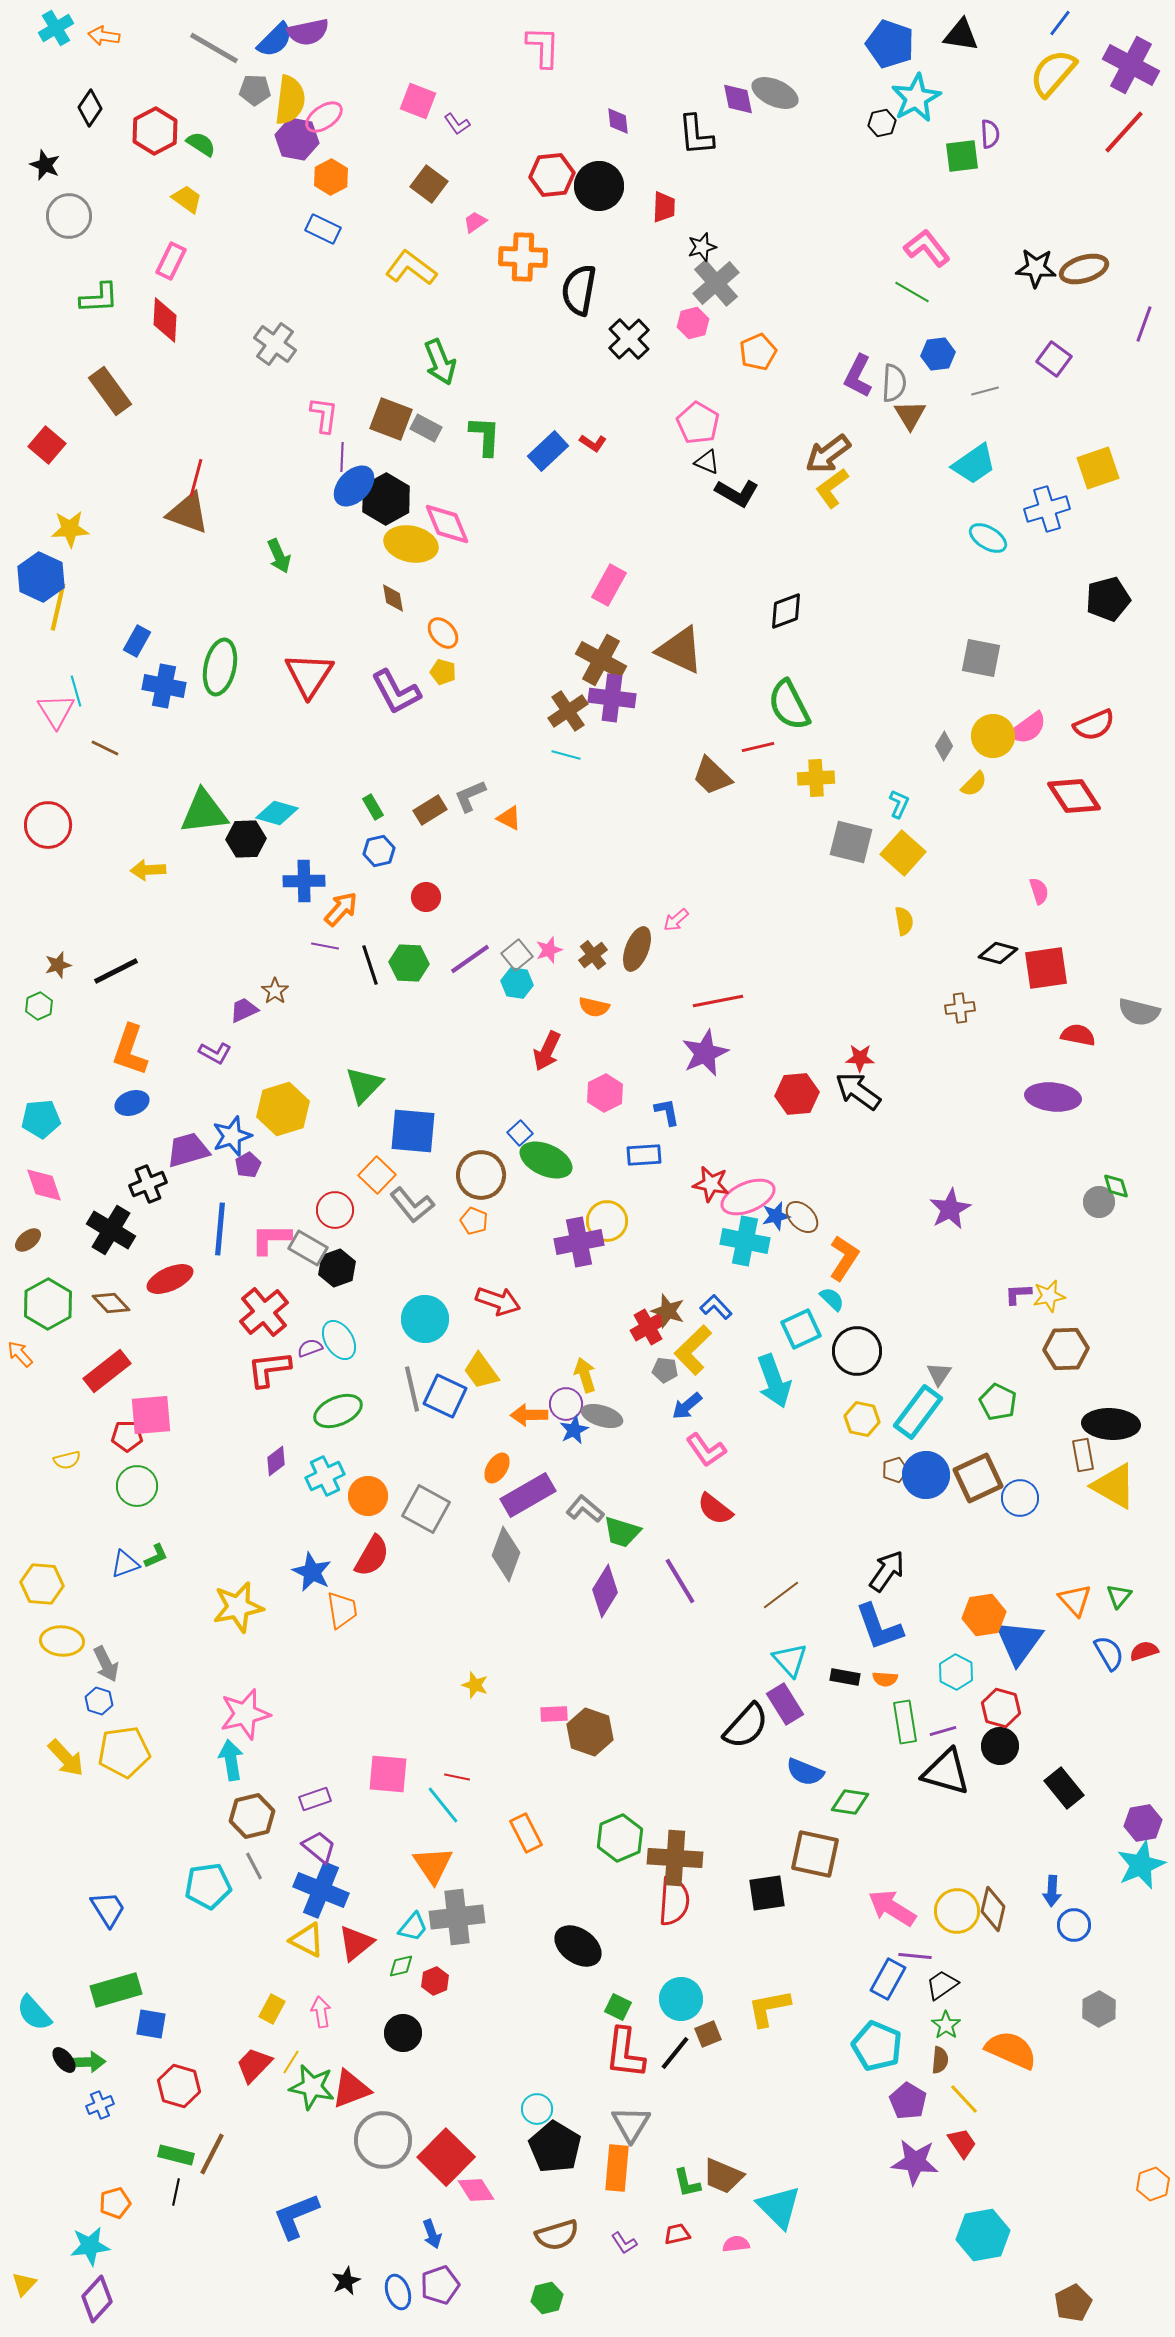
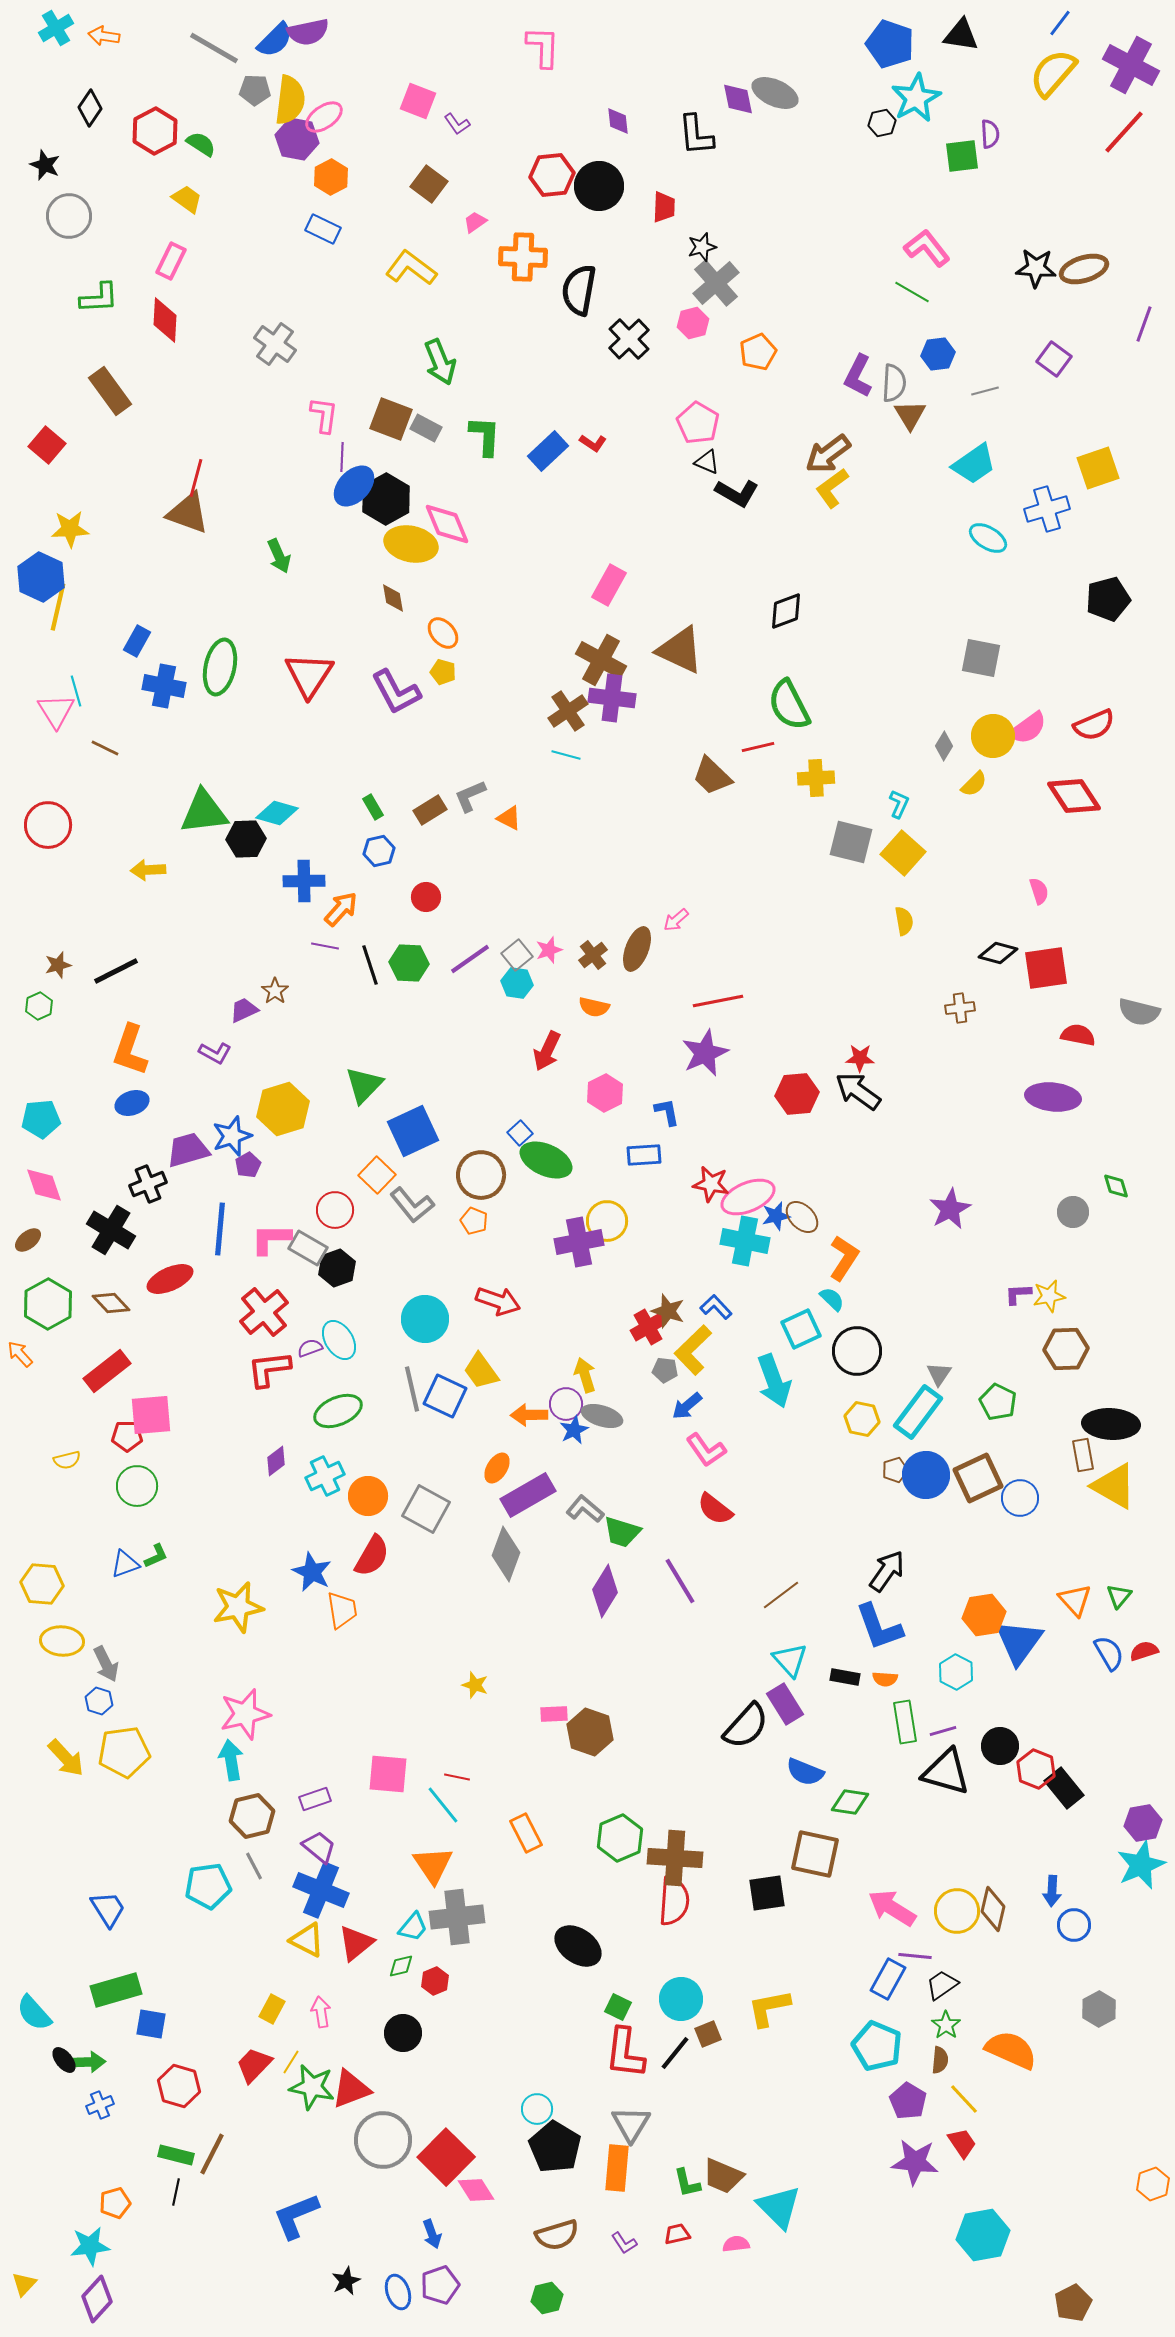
blue square at (413, 1131): rotated 30 degrees counterclockwise
gray circle at (1099, 1202): moved 26 px left, 10 px down
red hexagon at (1001, 1708): moved 35 px right, 61 px down; rotated 6 degrees clockwise
